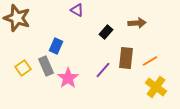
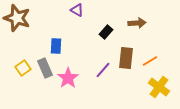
blue rectangle: rotated 21 degrees counterclockwise
gray rectangle: moved 1 px left, 2 px down
yellow cross: moved 3 px right
